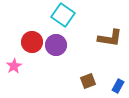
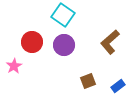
brown L-shape: moved 4 px down; rotated 130 degrees clockwise
purple circle: moved 8 px right
blue rectangle: rotated 24 degrees clockwise
